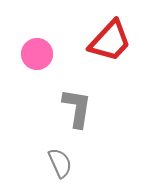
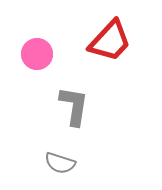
gray L-shape: moved 3 px left, 2 px up
gray semicircle: rotated 132 degrees clockwise
